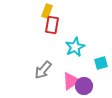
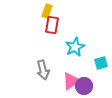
gray arrow: rotated 54 degrees counterclockwise
